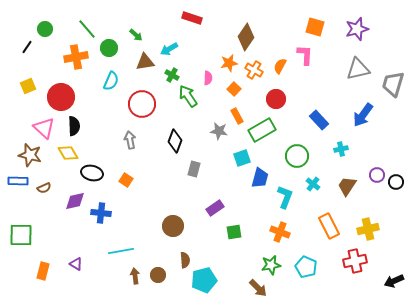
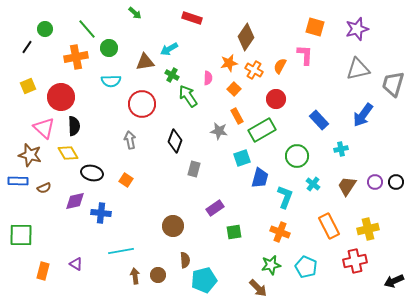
green arrow at (136, 35): moved 1 px left, 22 px up
cyan semicircle at (111, 81): rotated 66 degrees clockwise
purple circle at (377, 175): moved 2 px left, 7 px down
